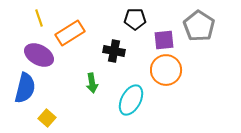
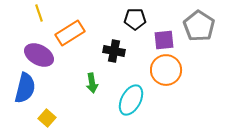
yellow line: moved 5 px up
